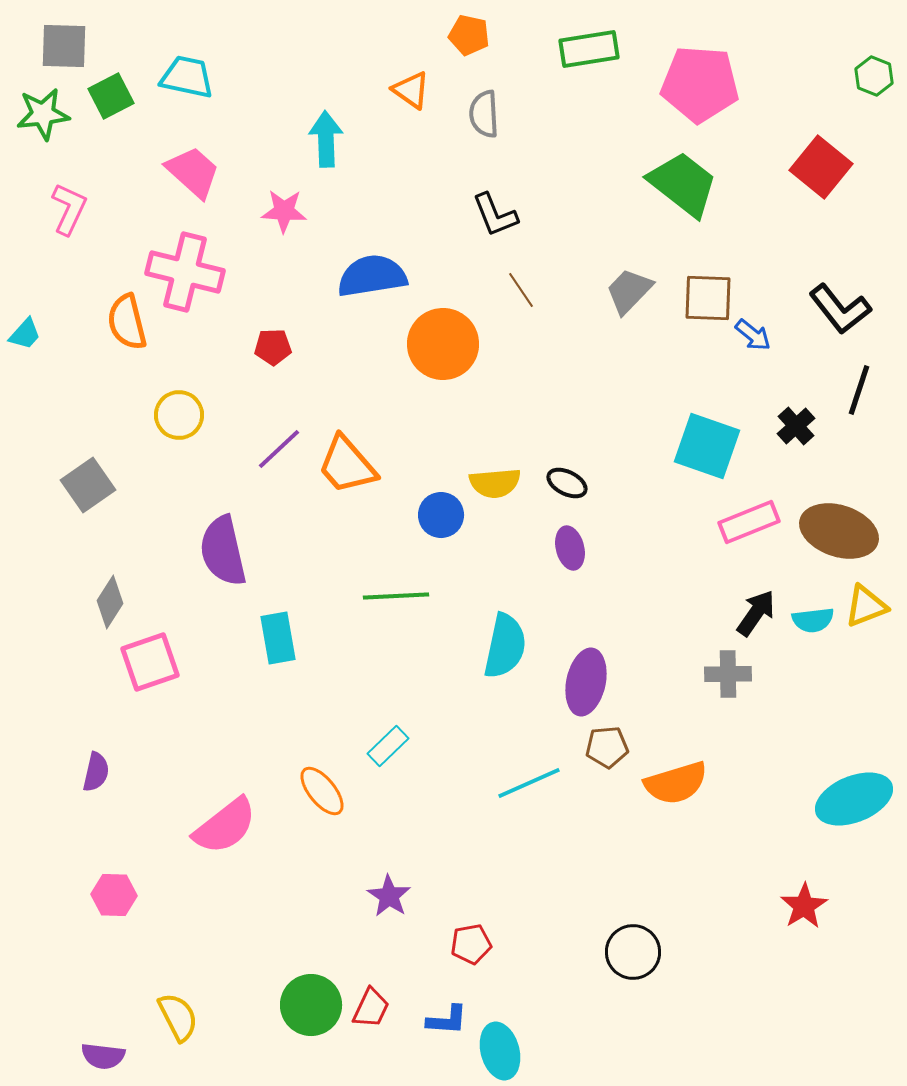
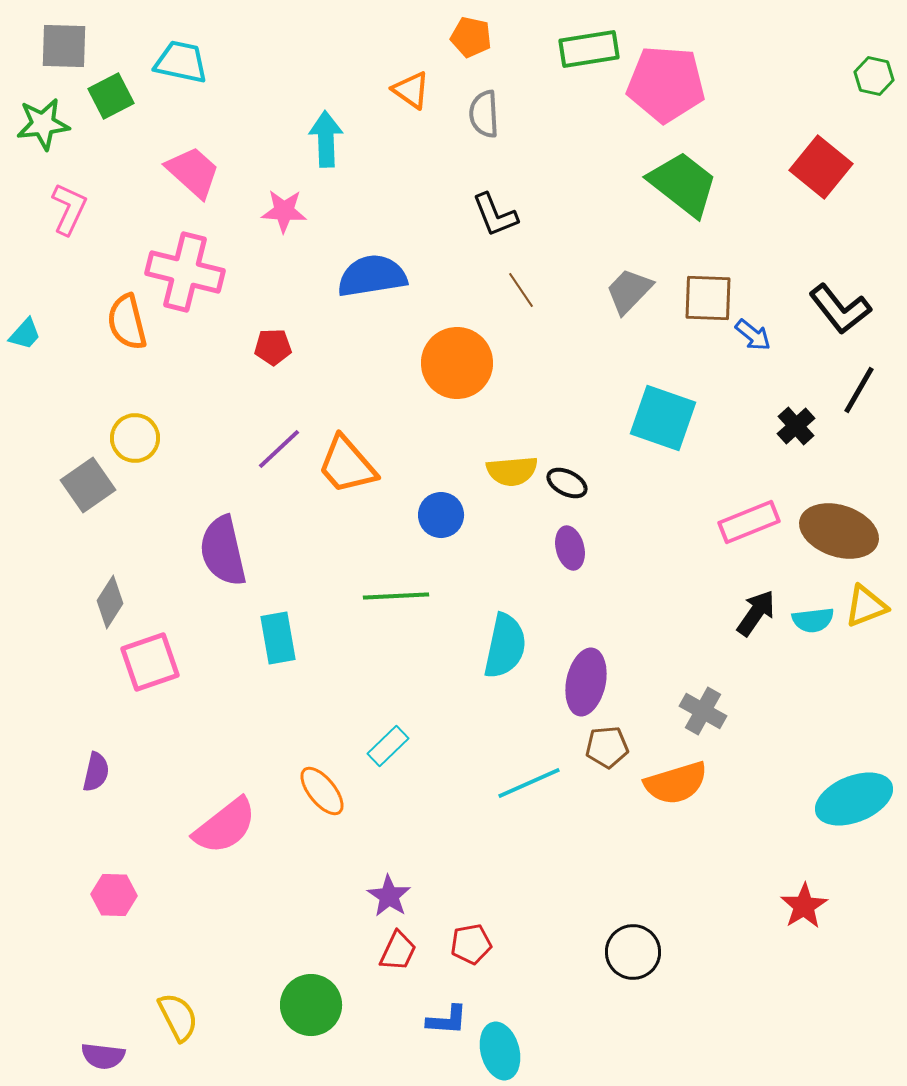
orange pentagon at (469, 35): moved 2 px right, 2 px down
green hexagon at (874, 76): rotated 9 degrees counterclockwise
cyan trapezoid at (187, 77): moved 6 px left, 15 px up
pink pentagon at (700, 84): moved 34 px left
green star at (43, 114): moved 10 px down
orange circle at (443, 344): moved 14 px right, 19 px down
black line at (859, 390): rotated 12 degrees clockwise
yellow circle at (179, 415): moved 44 px left, 23 px down
cyan square at (707, 446): moved 44 px left, 28 px up
yellow semicircle at (495, 483): moved 17 px right, 12 px up
gray cross at (728, 674): moved 25 px left, 37 px down; rotated 30 degrees clockwise
red trapezoid at (371, 1008): moved 27 px right, 57 px up
